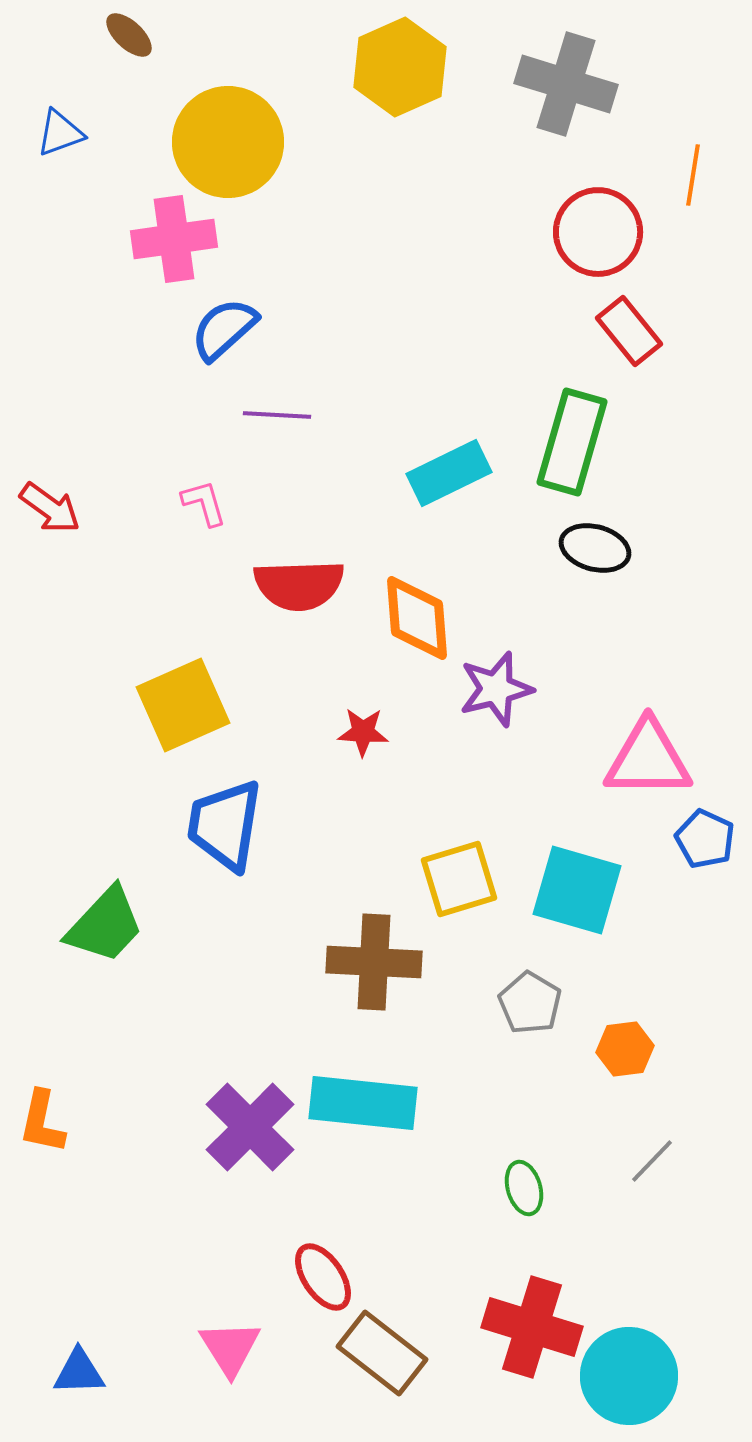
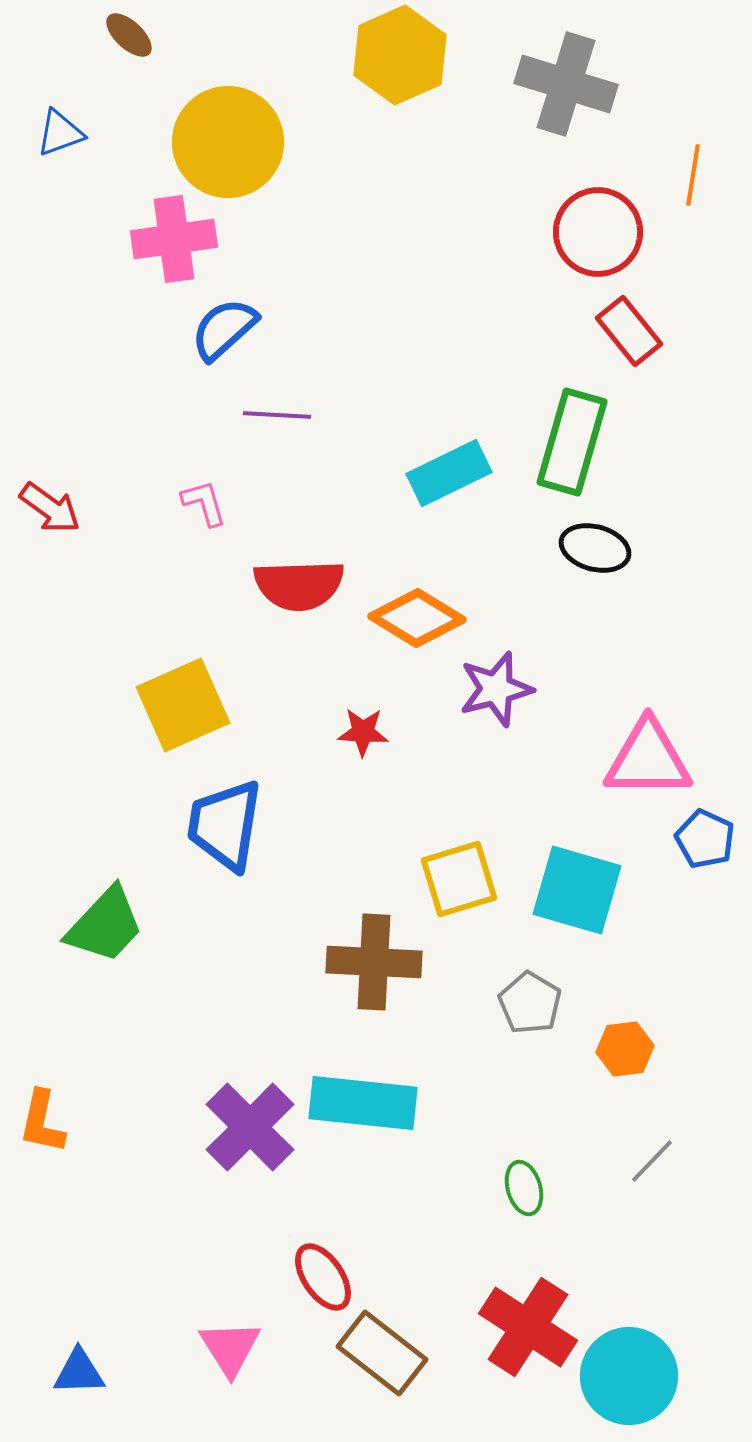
yellow hexagon at (400, 67): moved 12 px up
orange diamond at (417, 618): rotated 54 degrees counterclockwise
red cross at (532, 1327): moved 4 px left; rotated 16 degrees clockwise
